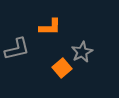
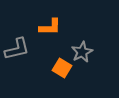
orange square: rotated 18 degrees counterclockwise
